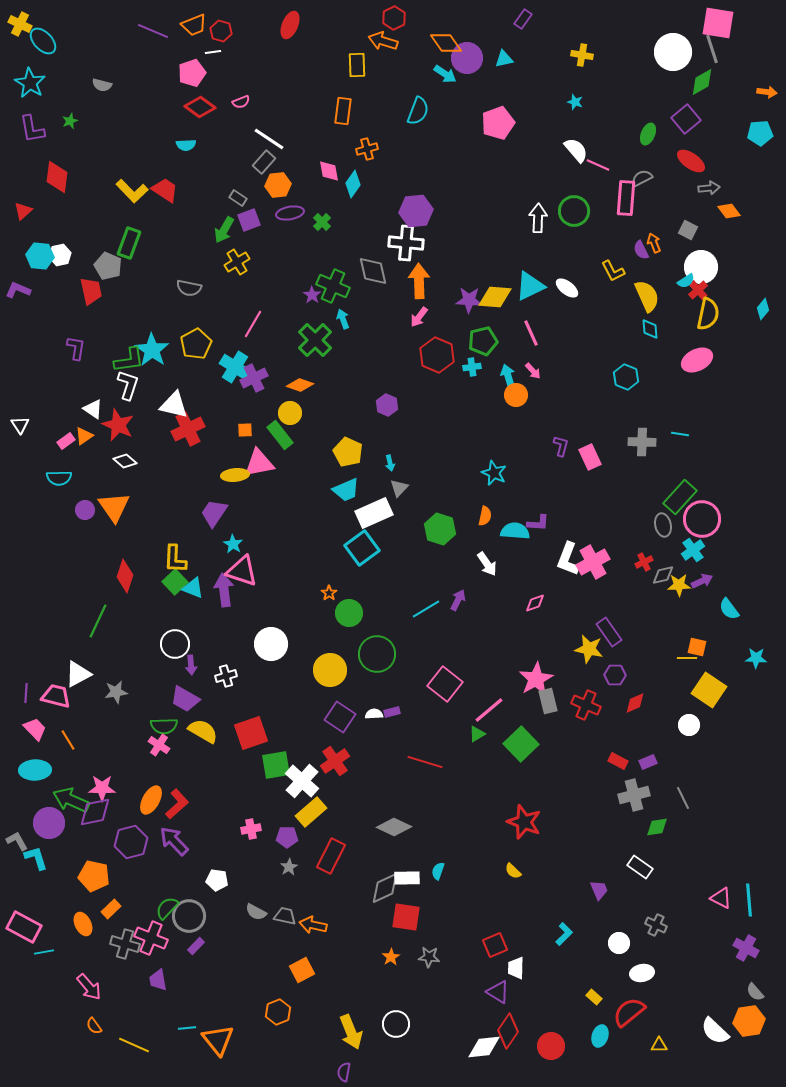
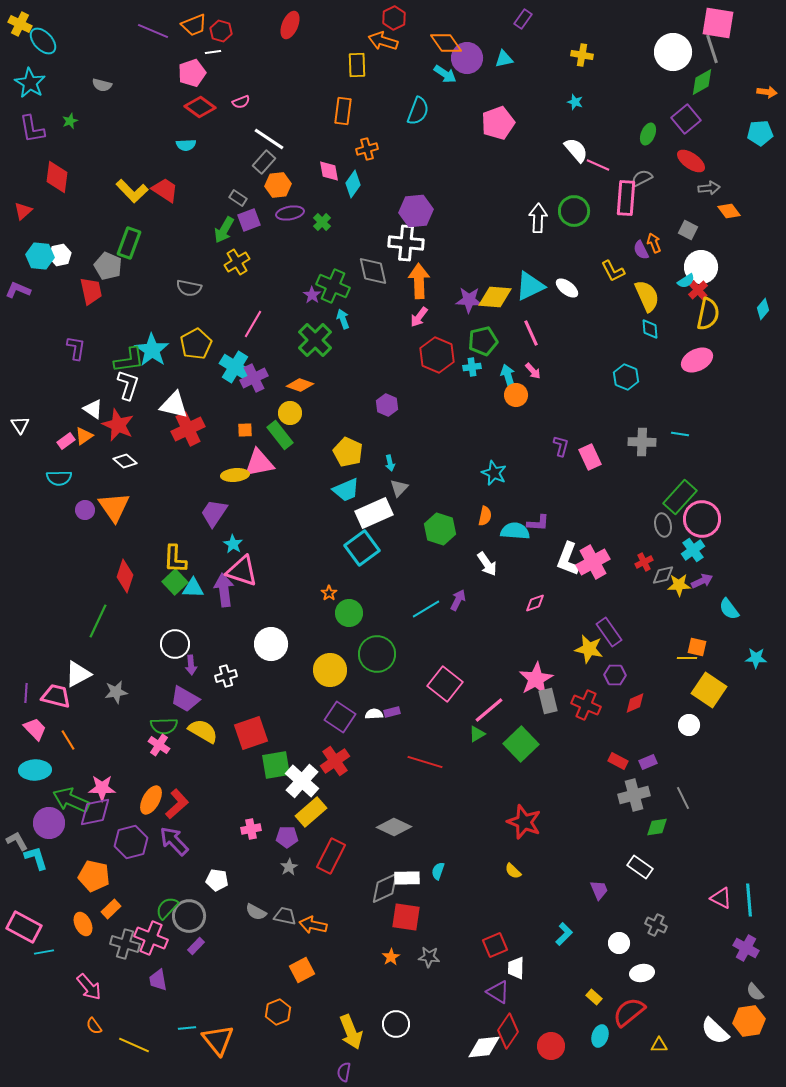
cyan triangle at (193, 588): rotated 20 degrees counterclockwise
